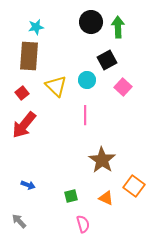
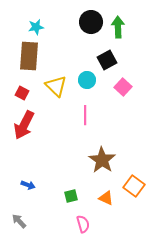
red square: rotated 24 degrees counterclockwise
red arrow: rotated 12 degrees counterclockwise
